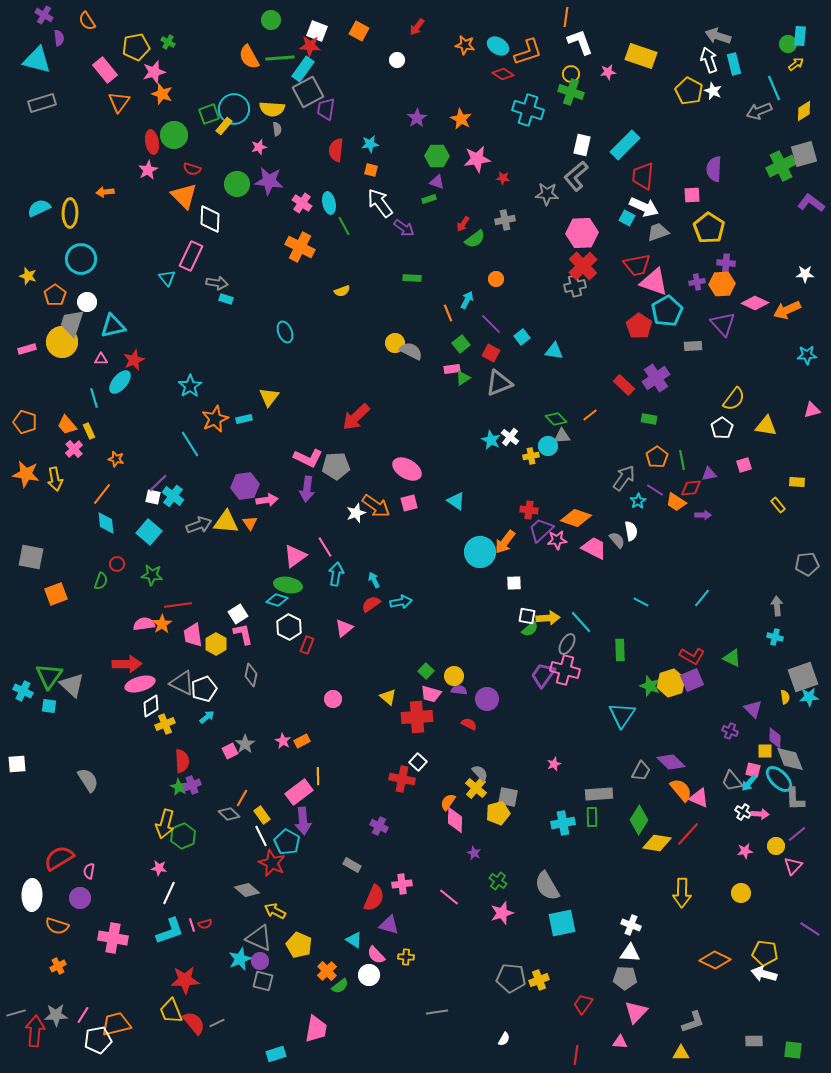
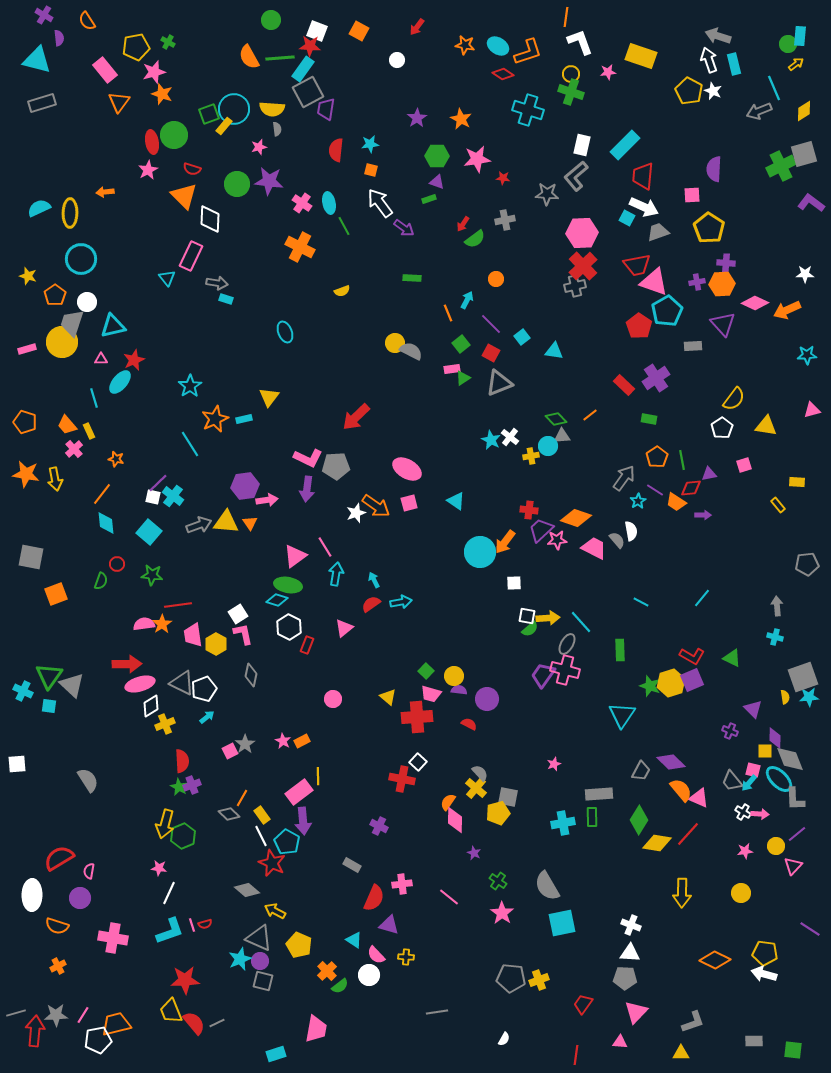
pink star at (502, 913): rotated 20 degrees counterclockwise
